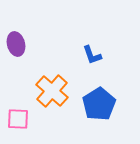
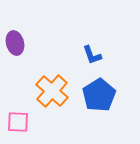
purple ellipse: moved 1 px left, 1 px up
blue pentagon: moved 9 px up
pink square: moved 3 px down
